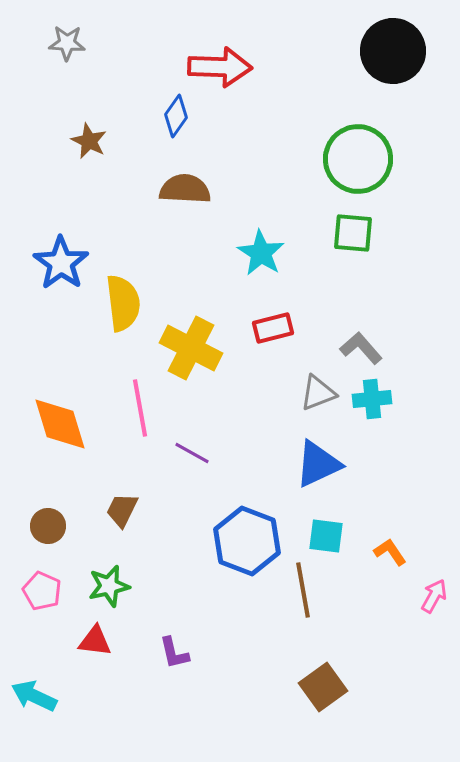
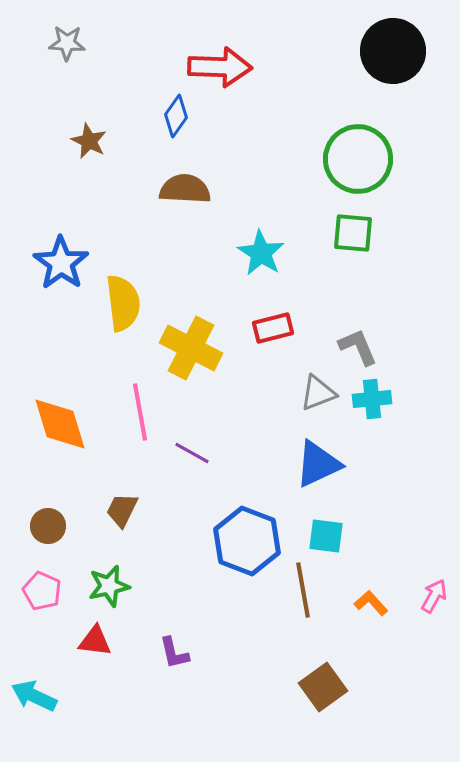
gray L-shape: moved 3 px left, 1 px up; rotated 18 degrees clockwise
pink line: moved 4 px down
orange L-shape: moved 19 px left, 51 px down; rotated 8 degrees counterclockwise
